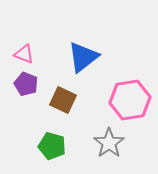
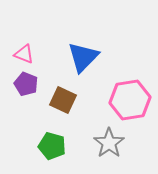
blue triangle: rotated 8 degrees counterclockwise
